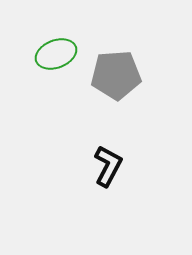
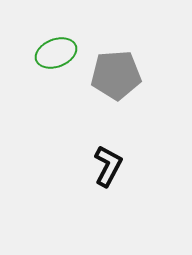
green ellipse: moved 1 px up
